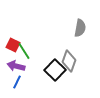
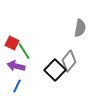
red square: moved 1 px left, 2 px up
gray diamond: rotated 20 degrees clockwise
blue line: moved 4 px down
